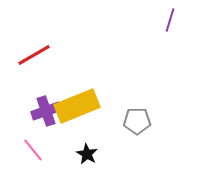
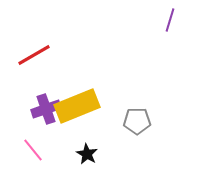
purple cross: moved 2 px up
